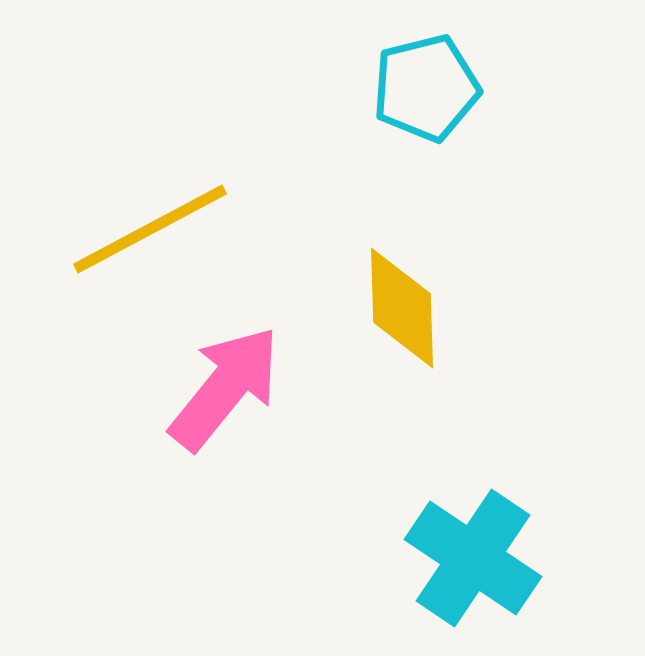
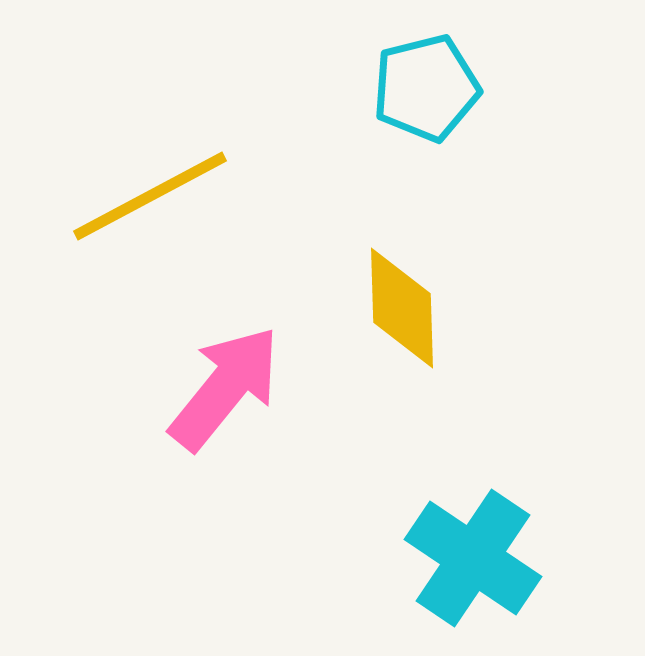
yellow line: moved 33 px up
